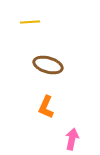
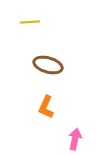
pink arrow: moved 3 px right
